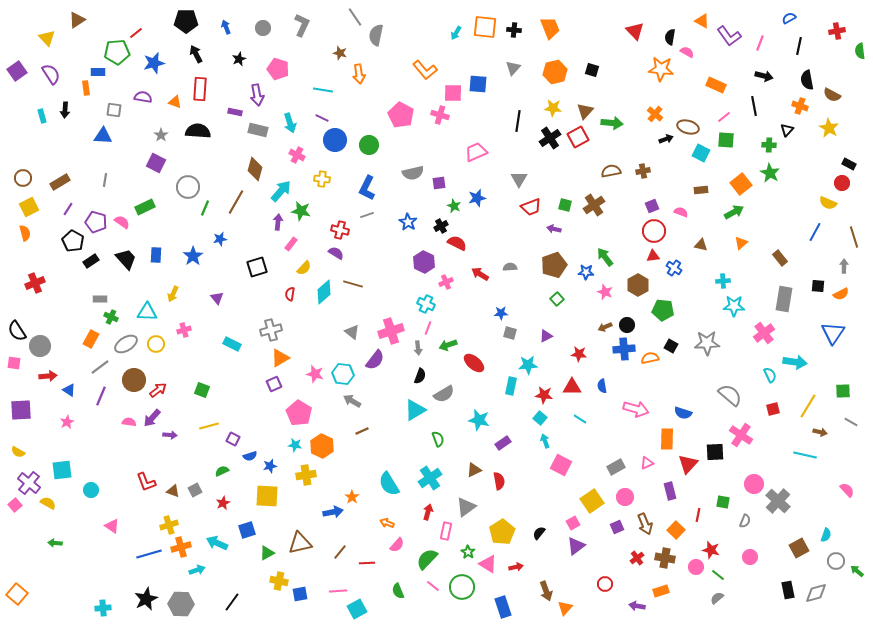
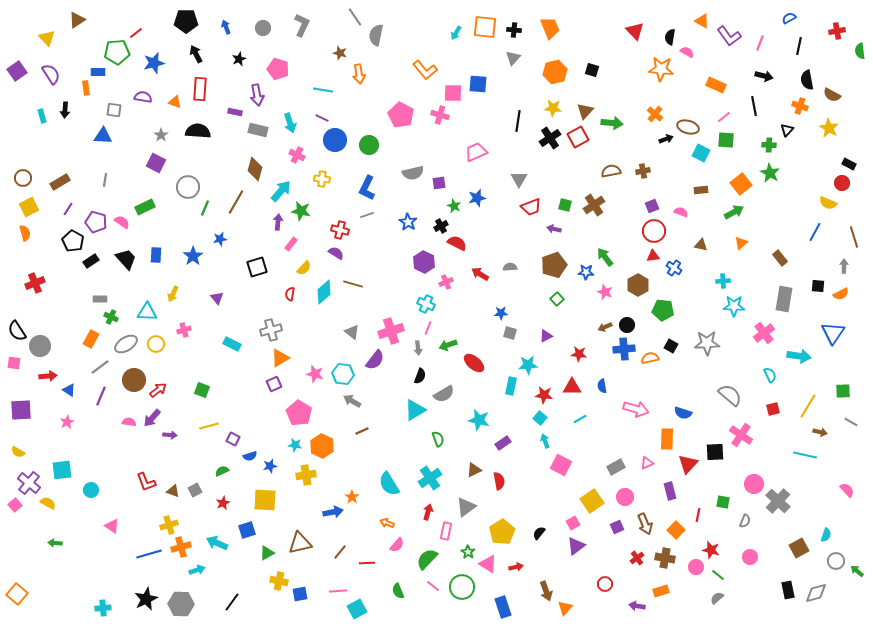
gray triangle at (513, 68): moved 10 px up
cyan arrow at (795, 362): moved 4 px right, 6 px up
cyan line at (580, 419): rotated 64 degrees counterclockwise
yellow square at (267, 496): moved 2 px left, 4 px down
